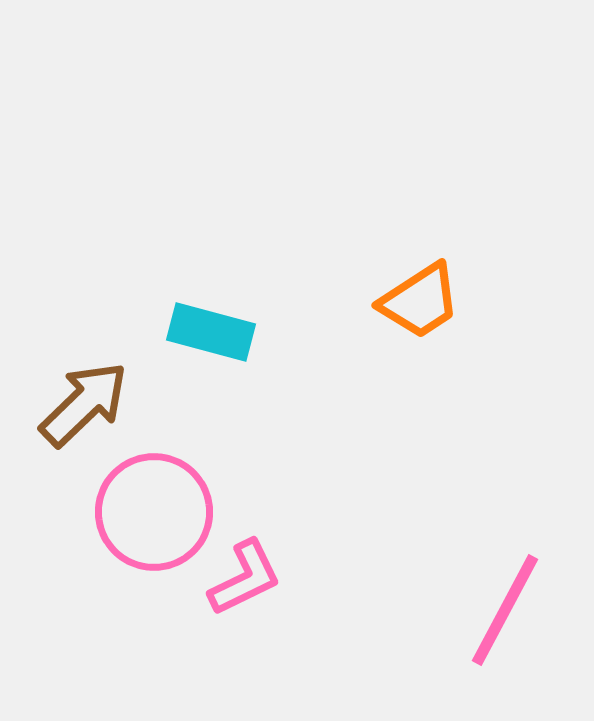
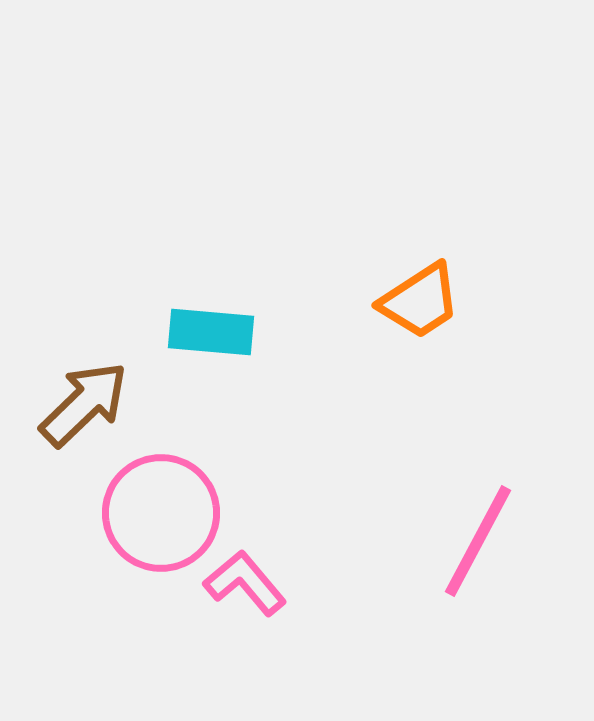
cyan rectangle: rotated 10 degrees counterclockwise
pink circle: moved 7 px right, 1 px down
pink L-shape: moved 5 px down; rotated 104 degrees counterclockwise
pink line: moved 27 px left, 69 px up
